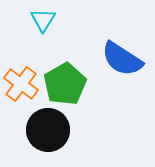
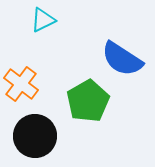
cyan triangle: rotated 32 degrees clockwise
green pentagon: moved 23 px right, 17 px down
black circle: moved 13 px left, 6 px down
